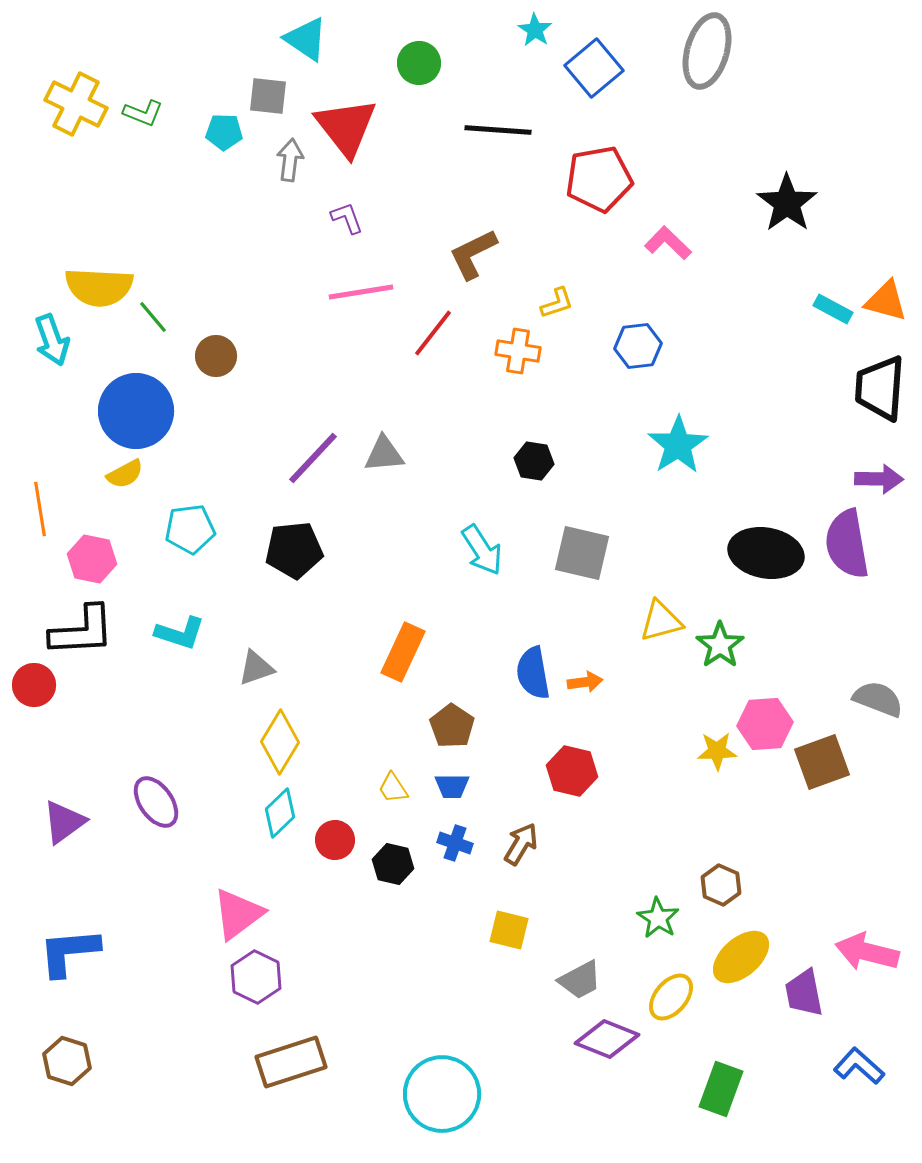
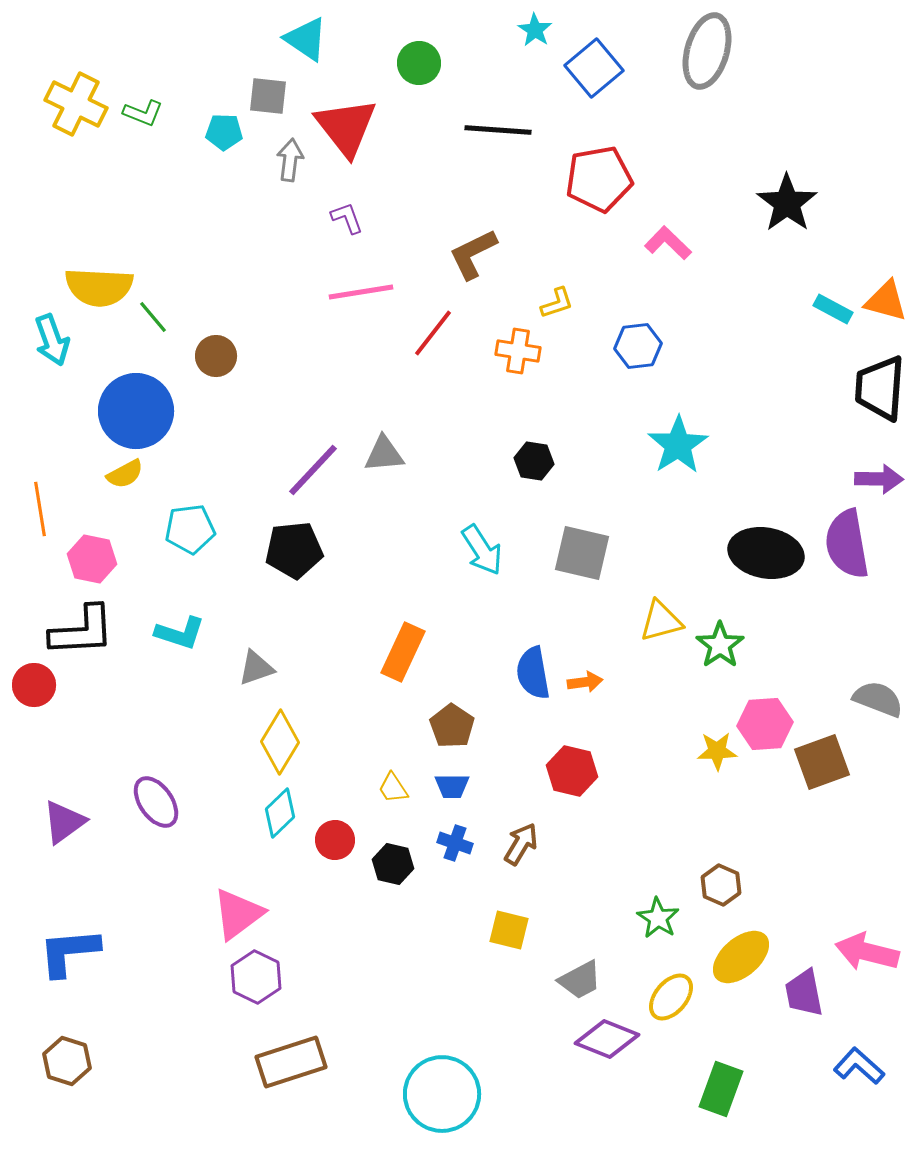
purple line at (313, 458): moved 12 px down
